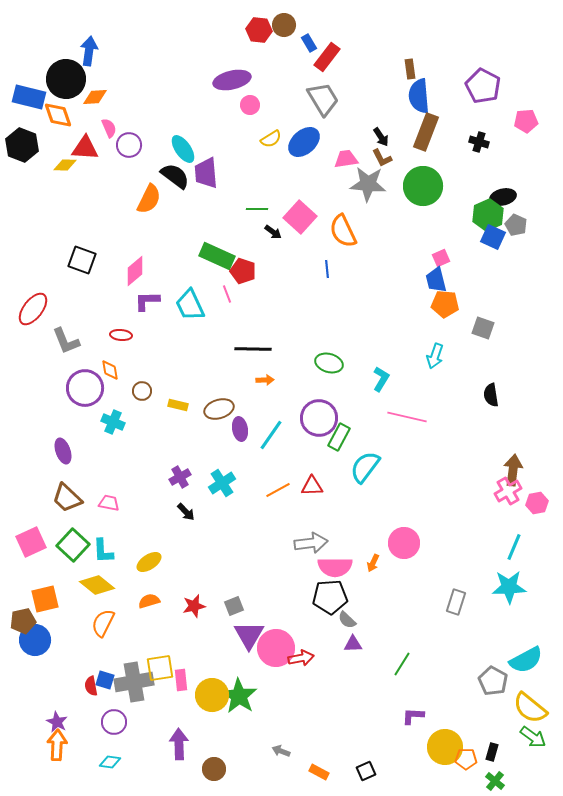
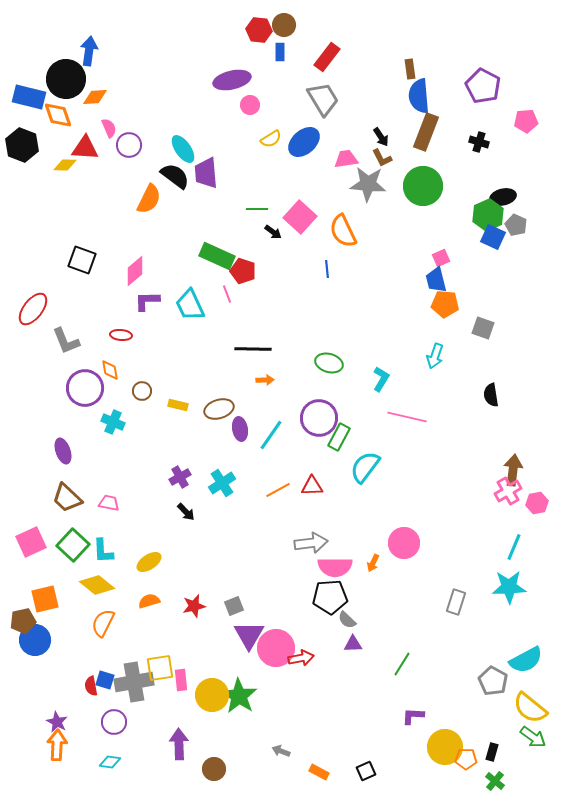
blue rectangle at (309, 43): moved 29 px left, 9 px down; rotated 30 degrees clockwise
